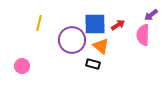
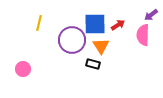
orange triangle: rotated 18 degrees clockwise
pink circle: moved 1 px right, 3 px down
